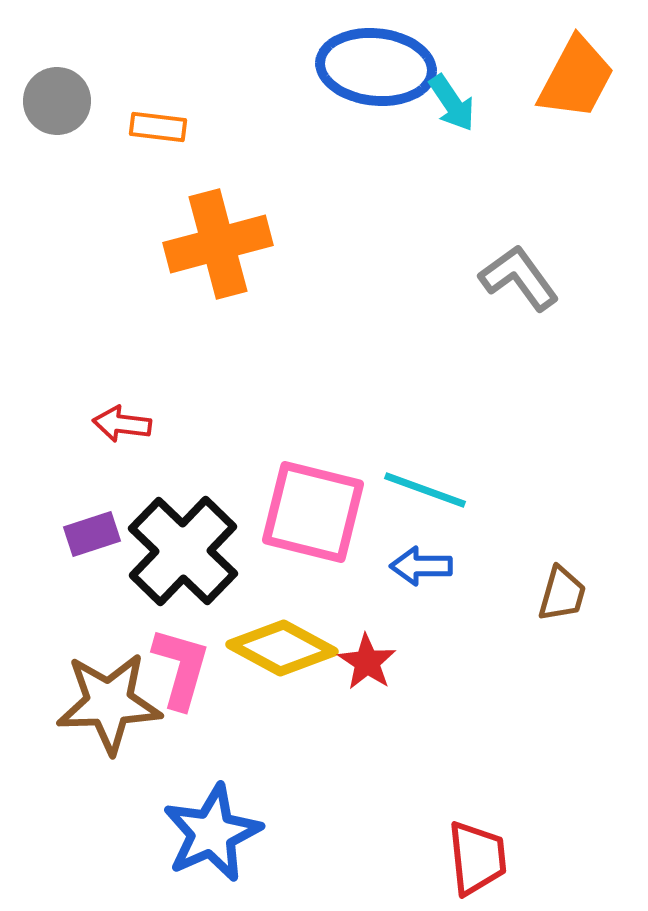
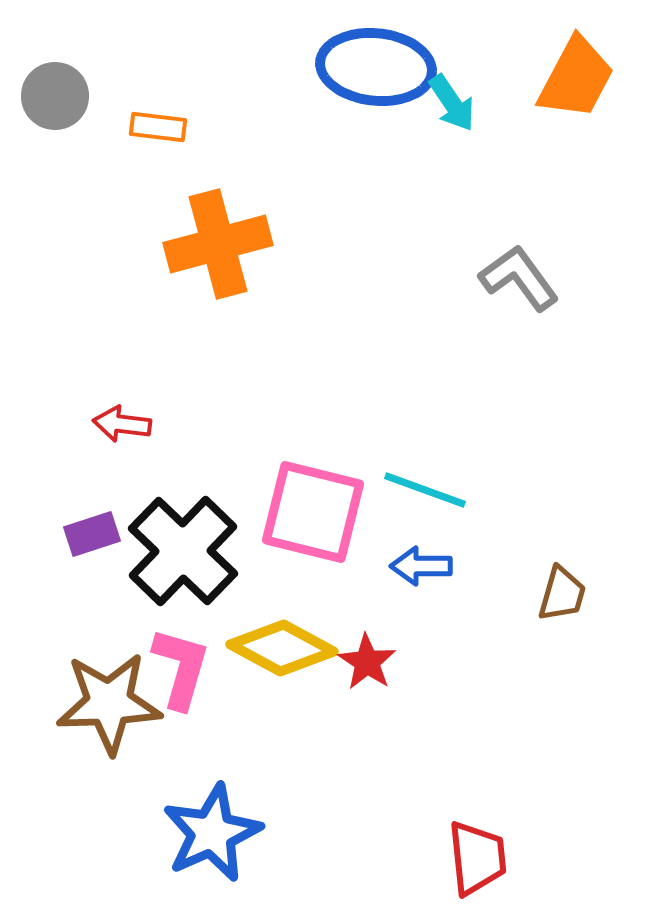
gray circle: moved 2 px left, 5 px up
